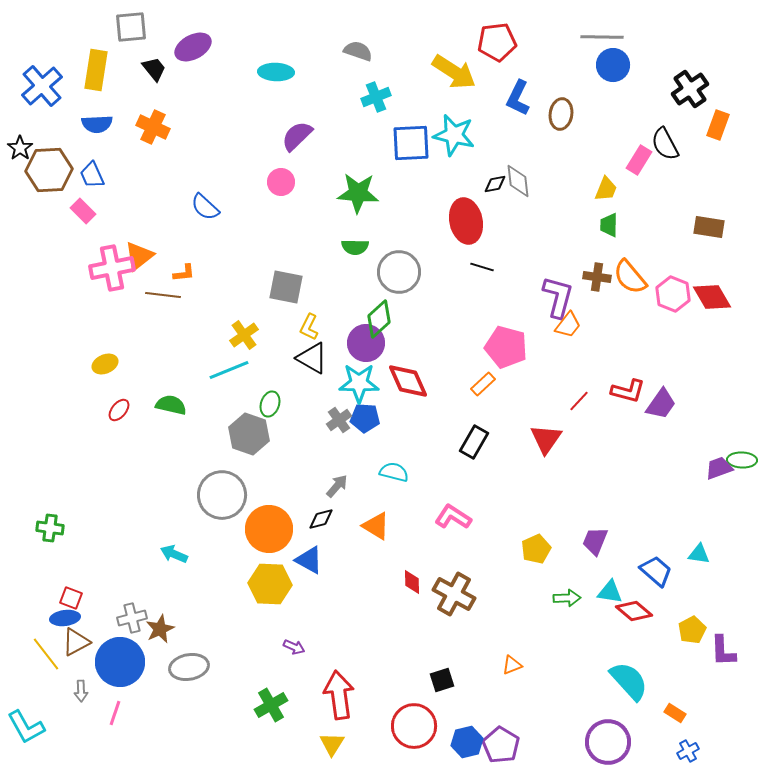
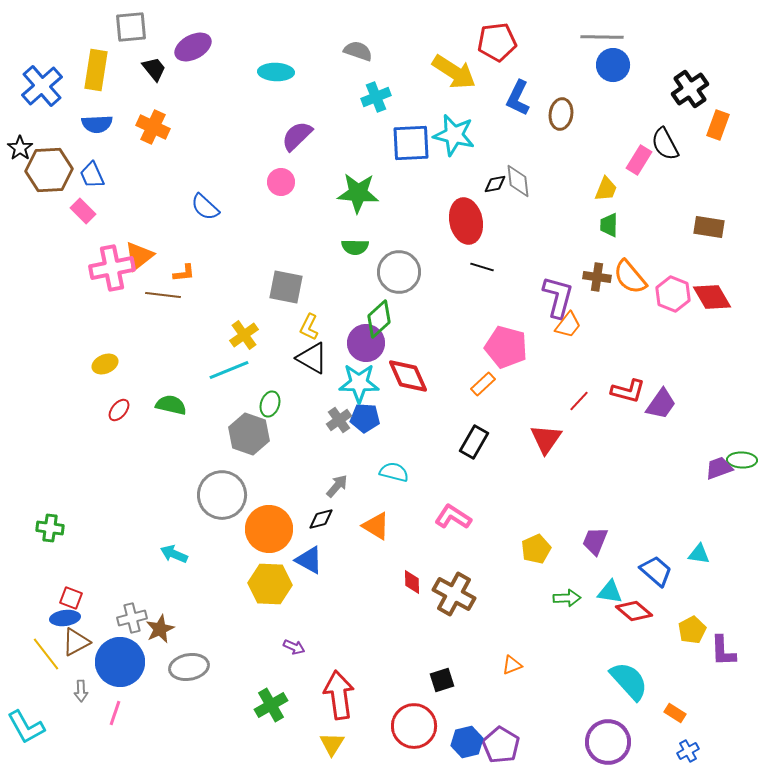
red diamond at (408, 381): moved 5 px up
